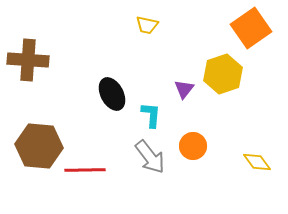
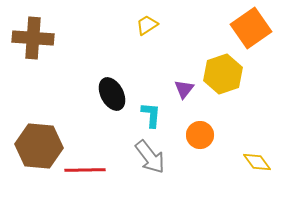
yellow trapezoid: rotated 135 degrees clockwise
brown cross: moved 5 px right, 22 px up
orange circle: moved 7 px right, 11 px up
